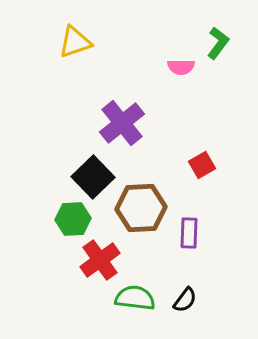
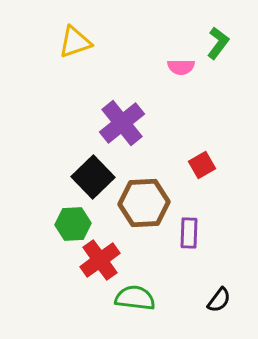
brown hexagon: moved 3 px right, 5 px up
green hexagon: moved 5 px down
black semicircle: moved 34 px right
